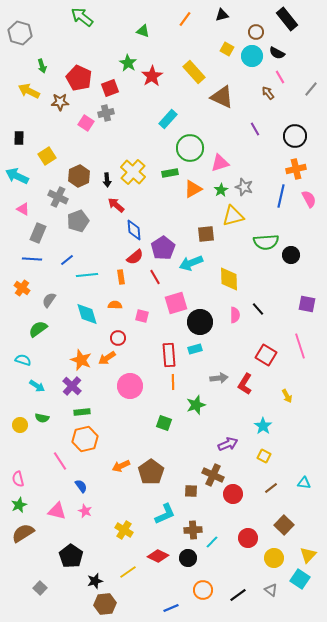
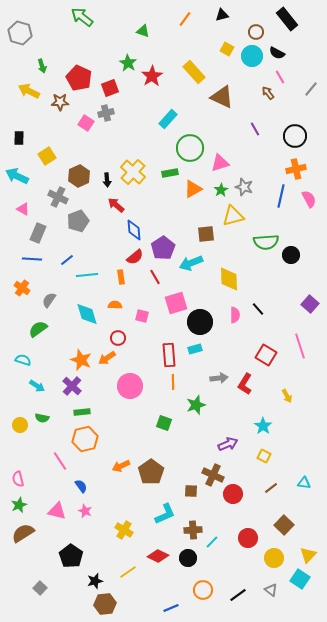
purple square at (307, 304): moved 3 px right; rotated 30 degrees clockwise
